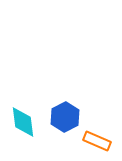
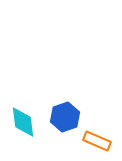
blue hexagon: rotated 8 degrees clockwise
